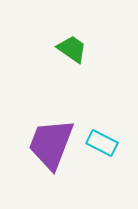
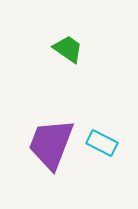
green trapezoid: moved 4 px left
